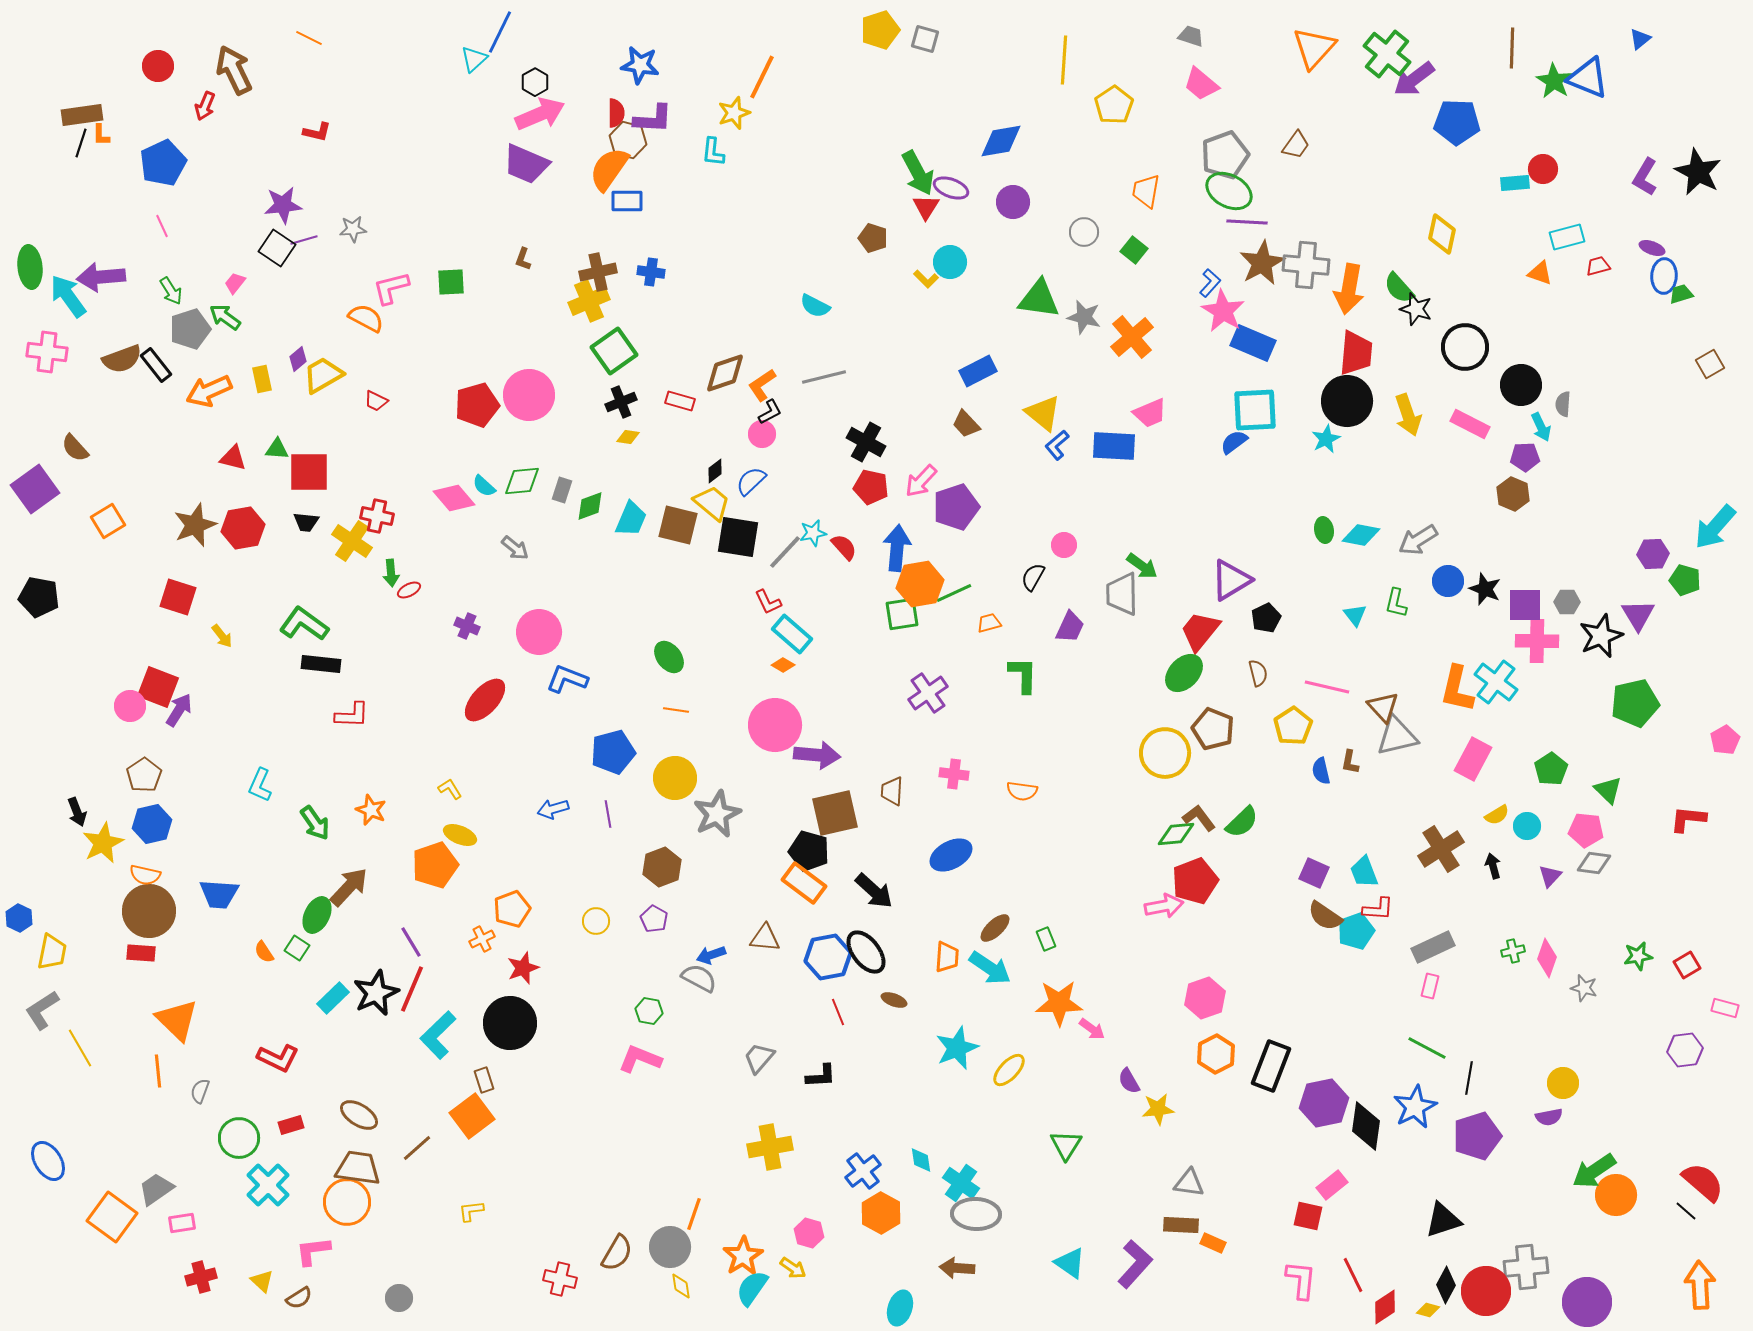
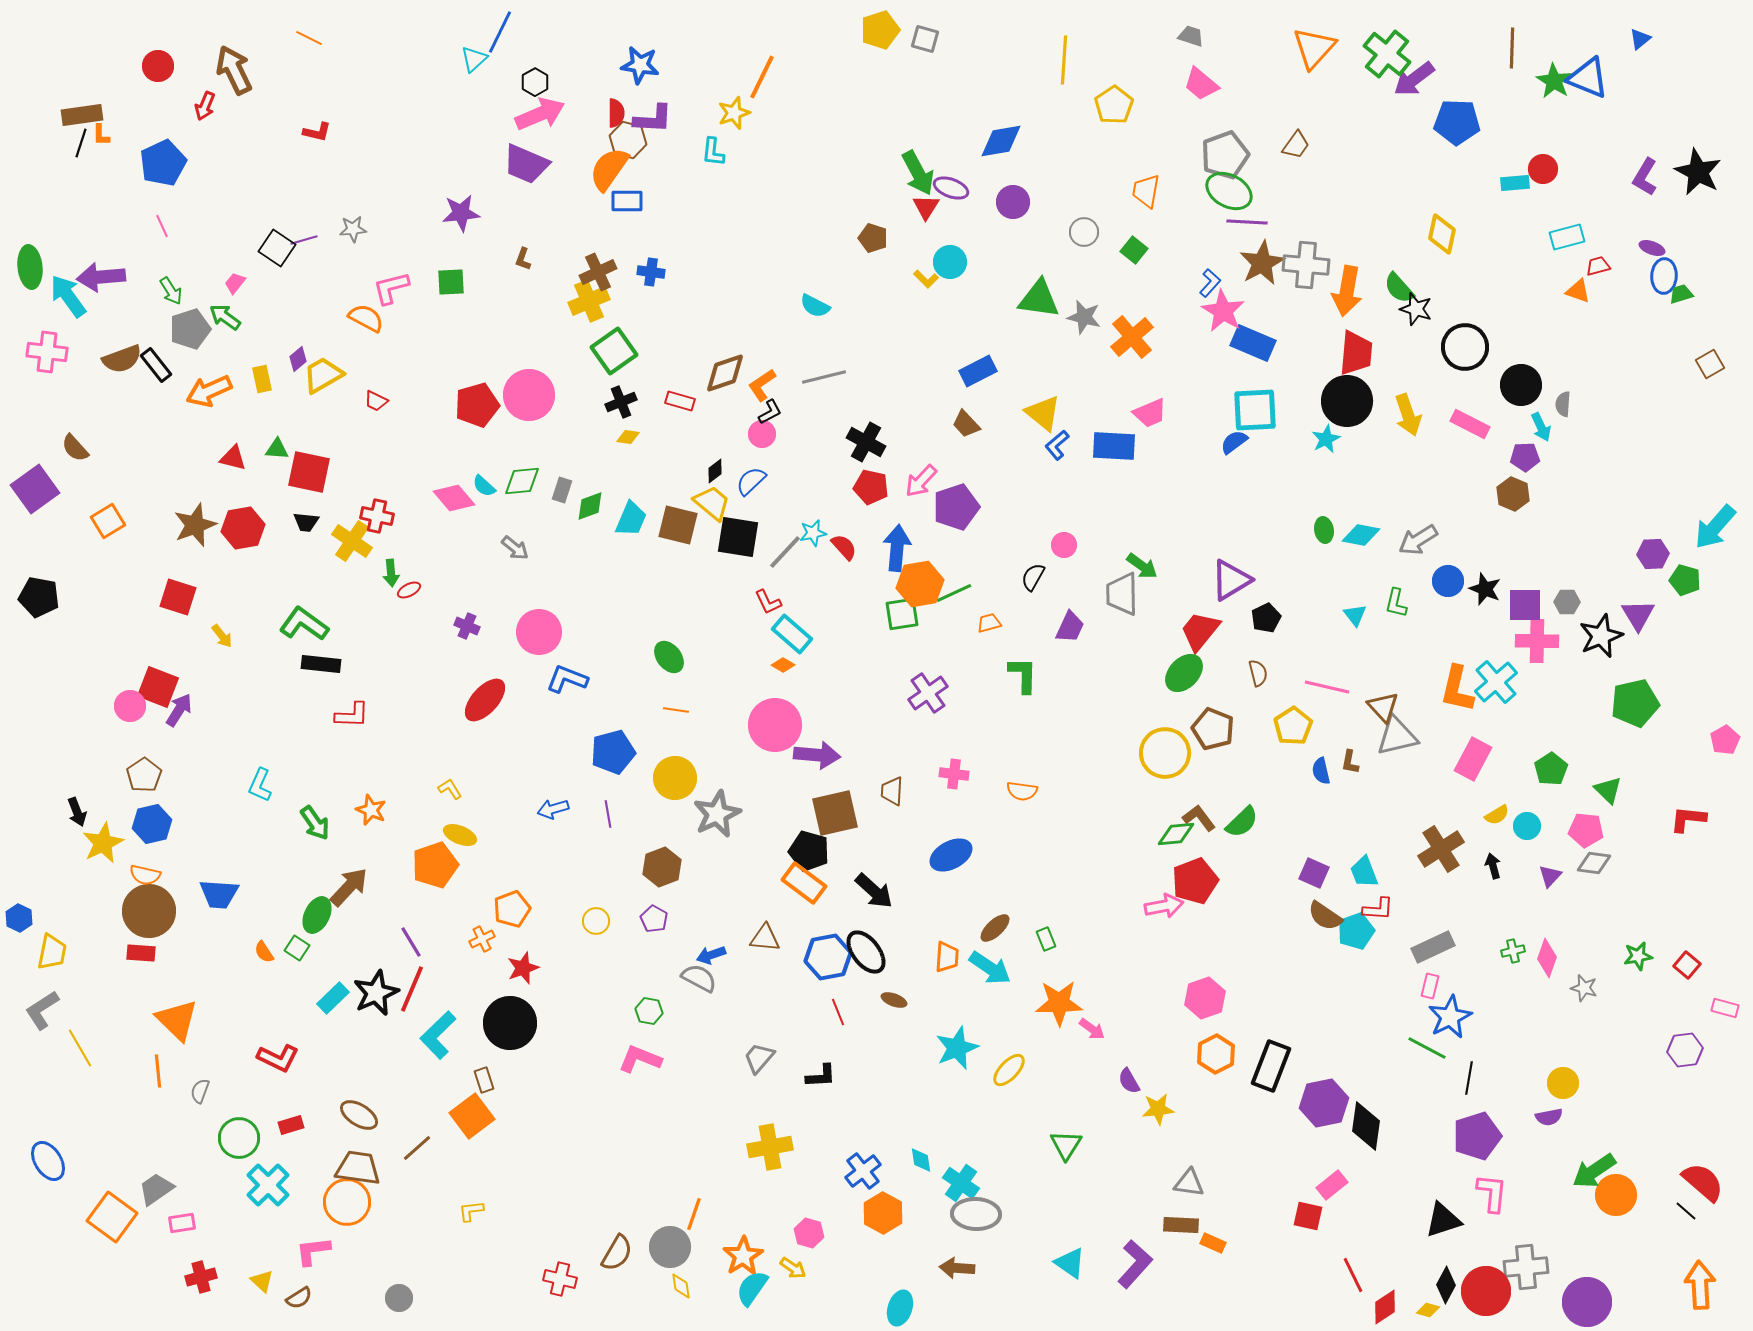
purple star at (283, 205): moved 178 px right, 8 px down
brown cross at (598, 272): rotated 12 degrees counterclockwise
orange triangle at (1540, 273): moved 38 px right, 18 px down
orange arrow at (1349, 289): moved 2 px left, 2 px down
red square at (309, 472): rotated 12 degrees clockwise
cyan cross at (1496, 682): rotated 12 degrees clockwise
red square at (1687, 965): rotated 20 degrees counterclockwise
blue star at (1415, 1107): moved 35 px right, 90 px up
orange hexagon at (881, 1213): moved 2 px right
pink L-shape at (1301, 1280): moved 191 px right, 87 px up
